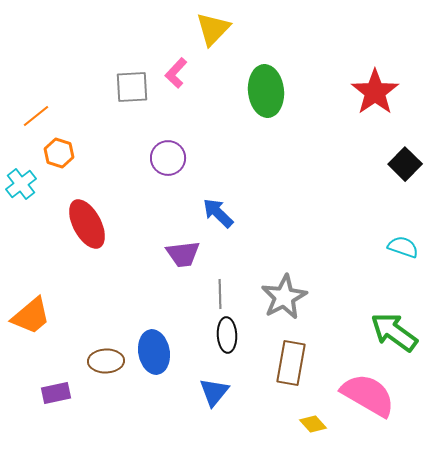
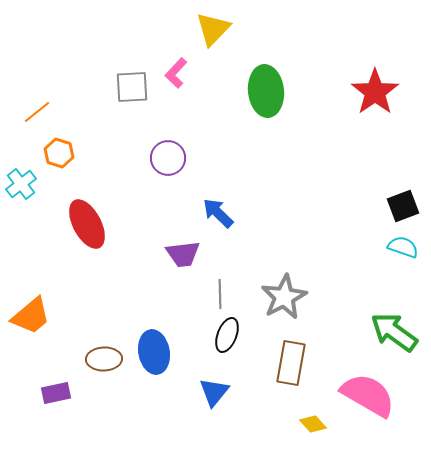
orange line: moved 1 px right, 4 px up
black square: moved 2 px left, 42 px down; rotated 24 degrees clockwise
black ellipse: rotated 24 degrees clockwise
brown ellipse: moved 2 px left, 2 px up
